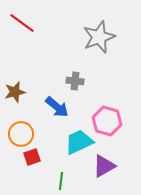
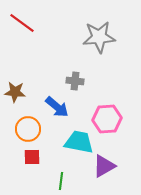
gray star: rotated 16 degrees clockwise
brown star: rotated 20 degrees clockwise
pink hexagon: moved 2 px up; rotated 20 degrees counterclockwise
orange circle: moved 7 px right, 5 px up
cyan trapezoid: rotated 36 degrees clockwise
red square: rotated 18 degrees clockwise
